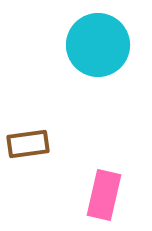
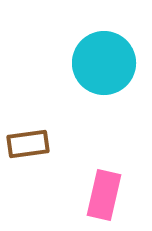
cyan circle: moved 6 px right, 18 px down
